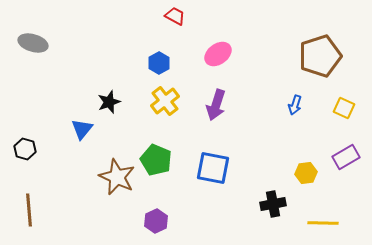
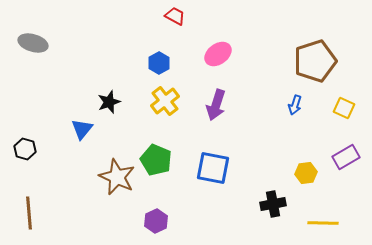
brown pentagon: moved 5 px left, 5 px down
brown line: moved 3 px down
